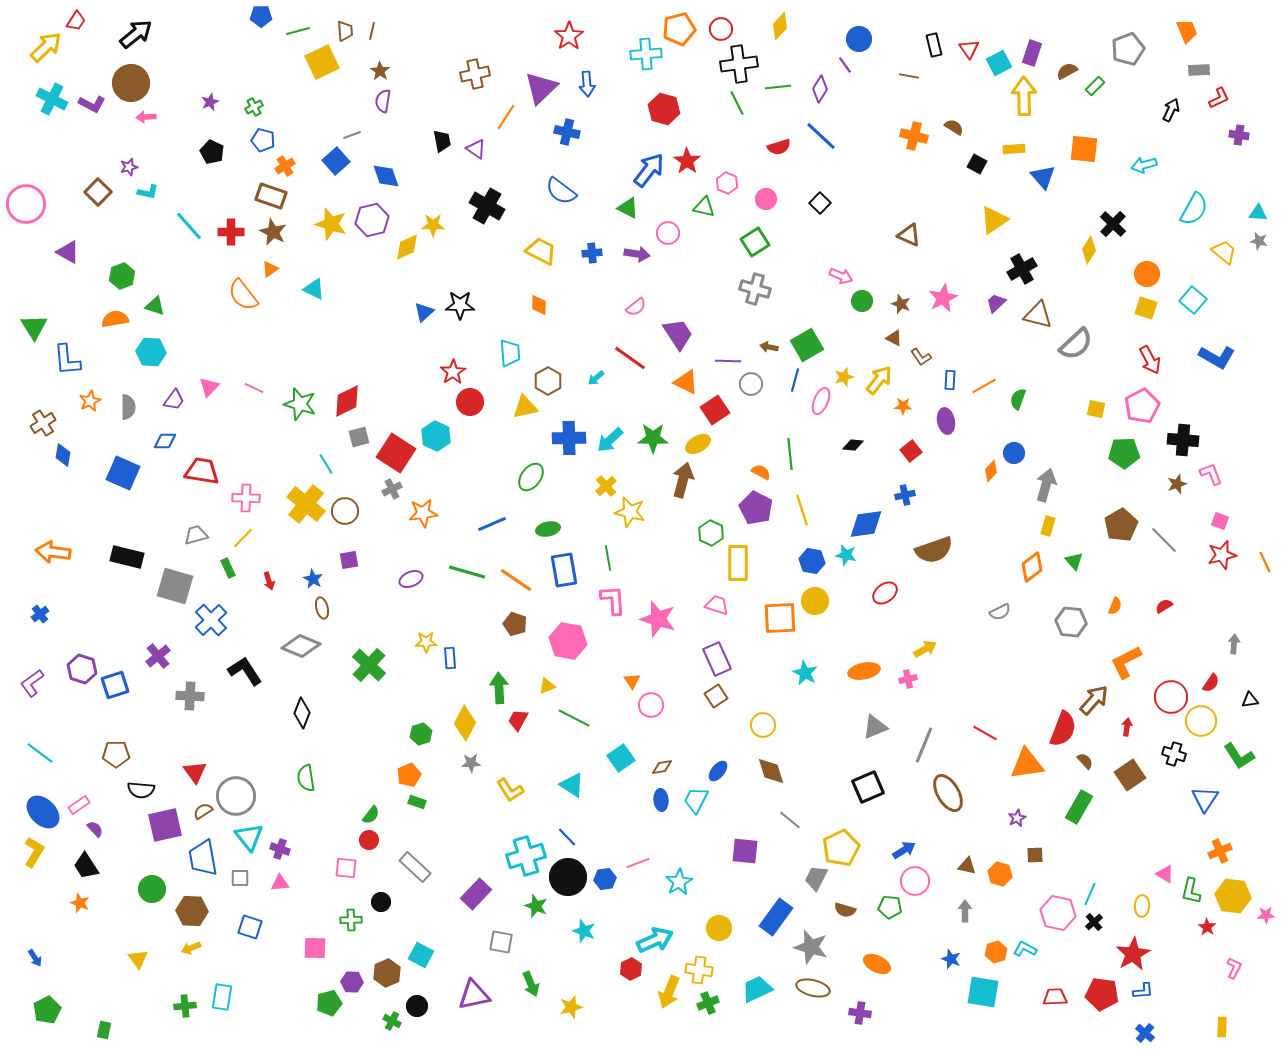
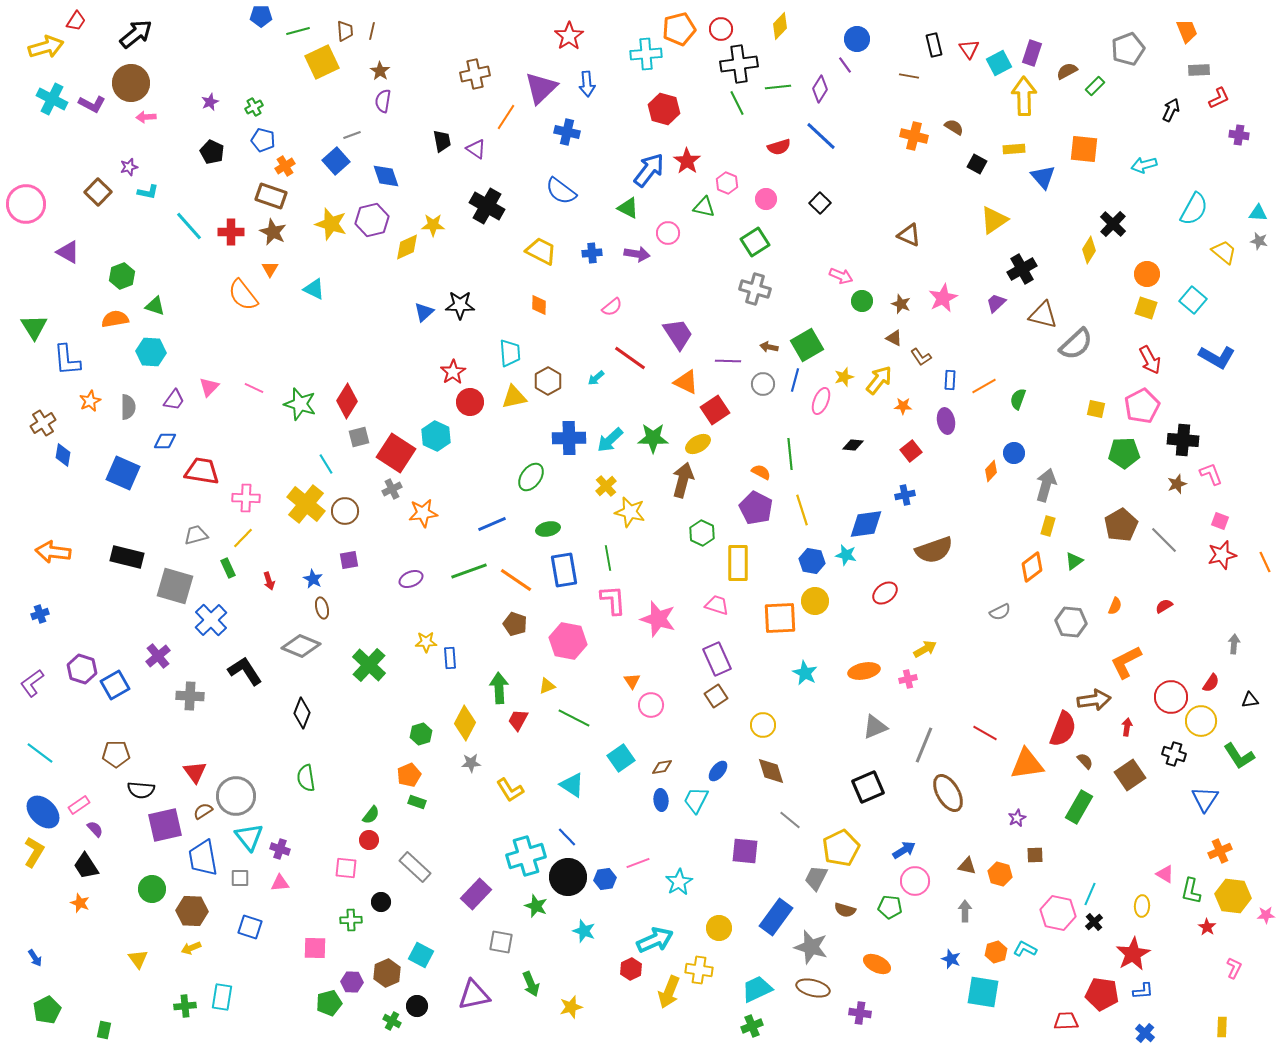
blue circle at (859, 39): moved 2 px left
yellow arrow at (46, 47): rotated 28 degrees clockwise
orange triangle at (270, 269): rotated 24 degrees counterclockwise
pink semicircle at (636, 307): moved 24 px left
brown triangle at (1038, 315): moved 5 px right
gray circle at (751, 384): moved 12 px right
red diamond at (347, 401): rotated 32 degrees counterclockwise
yellow triangle at (525, 407): moved 11 px left, 10 px up
green hexagon at (711, 533): moved 9 px left
green triangle at (1074, 561): rotated 36 degrees clockwise
green line at (467, 572): moved 2 px right, 1 px up; rotated 36 degrees counterclockwise
blue cross at (40, 614): rotated 18 degrees clockwise
blue square at (115, 685): rotated 12 degrees counterclockwise
brown arrow at (1094, 700): rotated 40 degrees clockwise
red trapezoid at (1055, 997): moved 11 px right, 24 px down
green cross at (708, 1003): moved 44 px right, 23 px down
